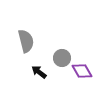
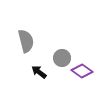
purple diamond: rotated 25 degrees counterclockwise
